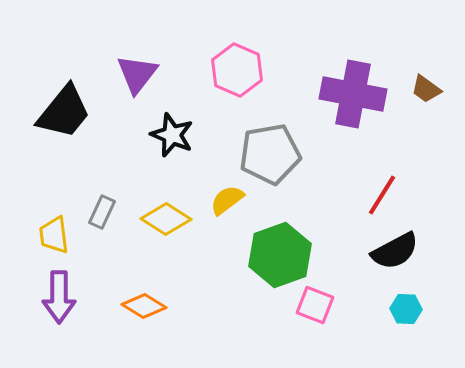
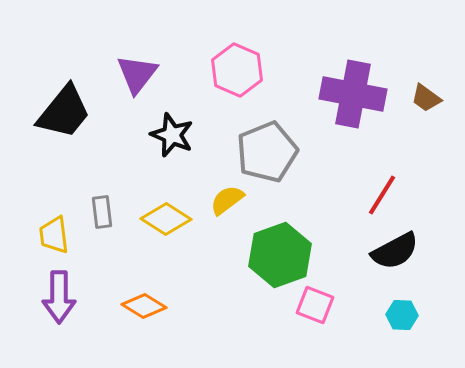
brown trapezoid: moved 9 px down
gray pentagon: moved 3 px left, 2 px up; rotated 12 degrees counterclockwise
gray rectangle: rotated 32 degrees counterclockwise
cyan hexagon: moved 4 px left, 6 px down
